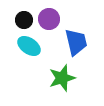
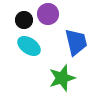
purple circle: moved 1 px left, 5 px up
